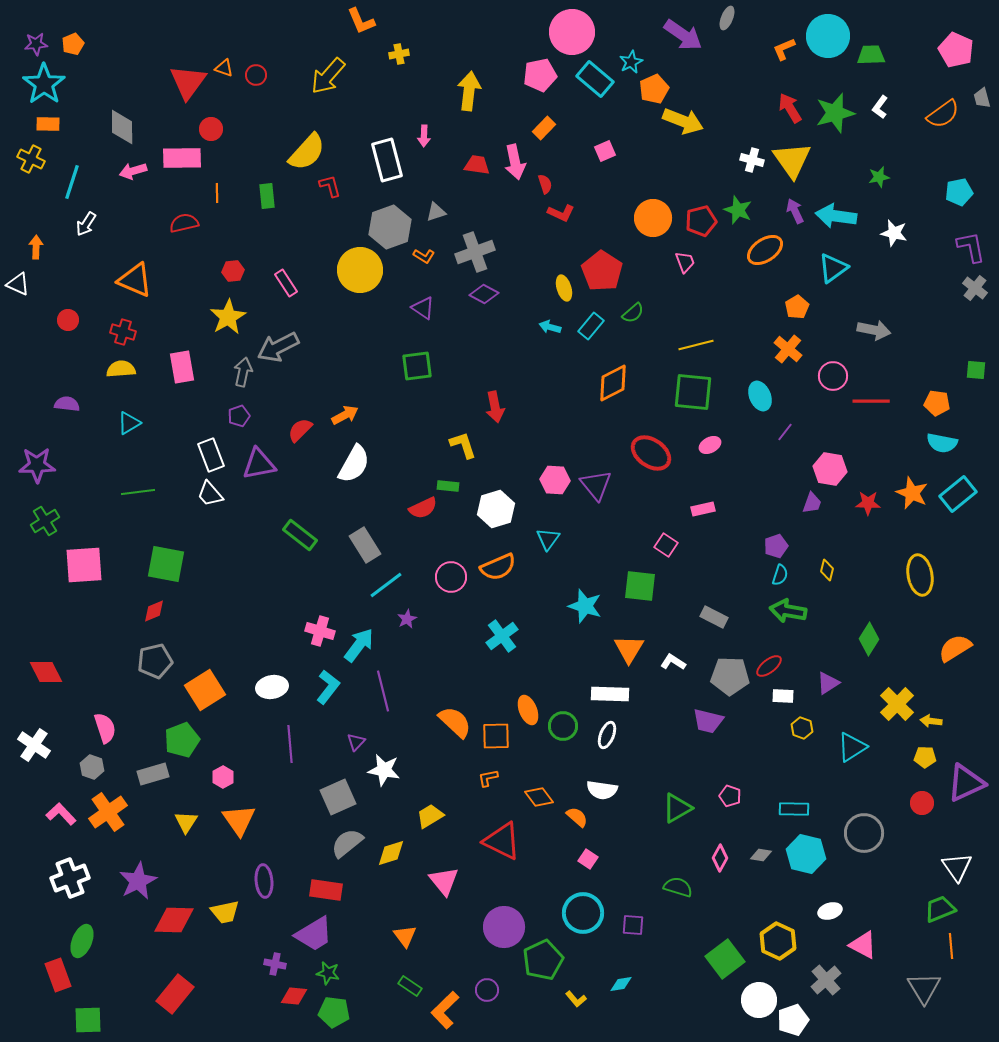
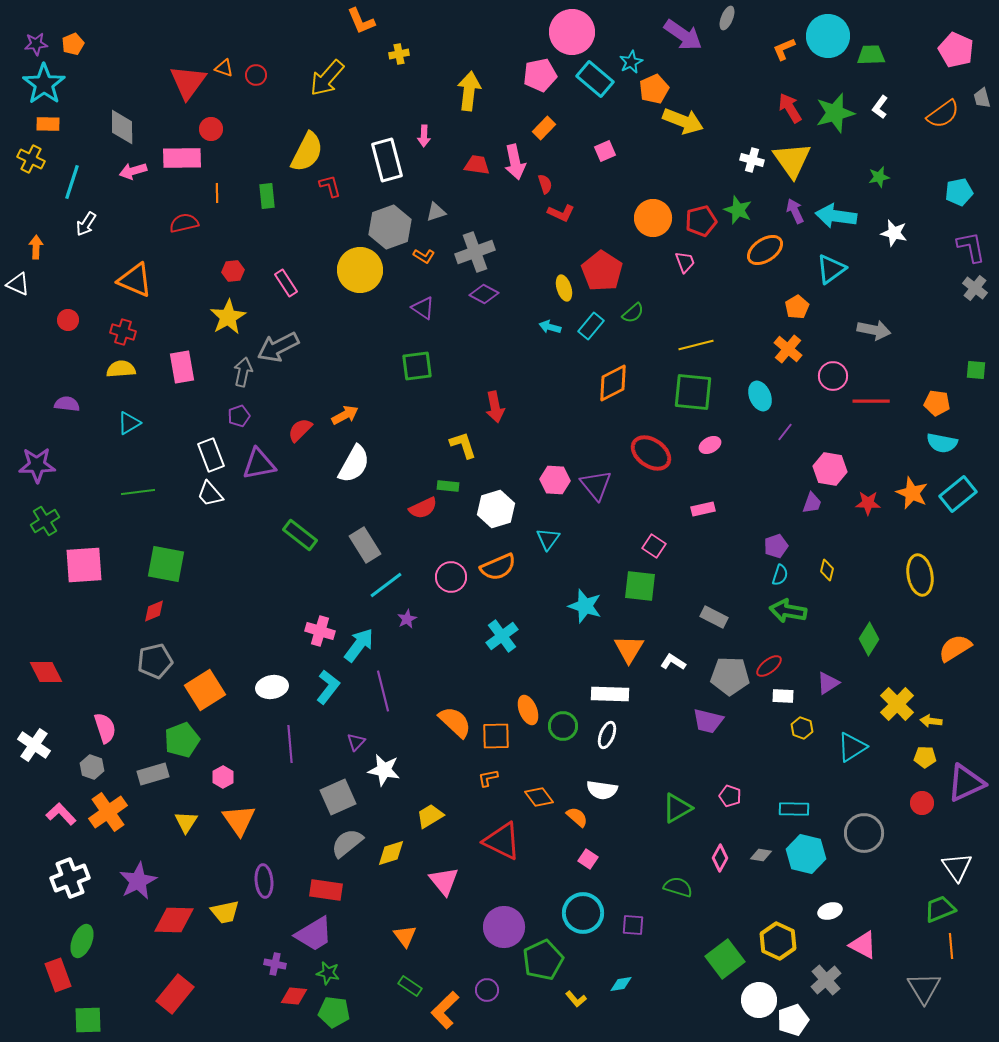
yellow arrow at (328, 76): moved 1 px left, 2 px down
yellow semicircle at (307, 152): rotated 15 degrees counterclockwise
cyan triangle at (833, 268): moved 2 px left, 1 px down
pink square at (666, 545): moved 12 px left, 1 px down
